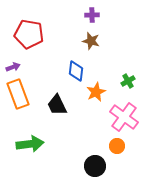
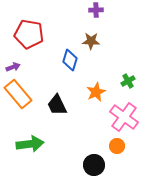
purple cross: moved 4 px right, 5 px up
brown star: rotated 12 degrees counterclockwise
blue diamond: moved 6 px left, 11 px up; rotated 10 degrees clockwise
orange rectangle: rotated 20 degrees counterclockwise
black circle: moved 1 px left, 1 px up
